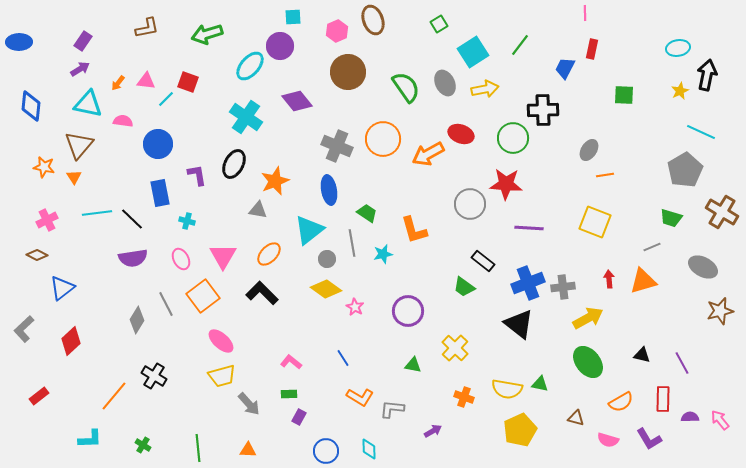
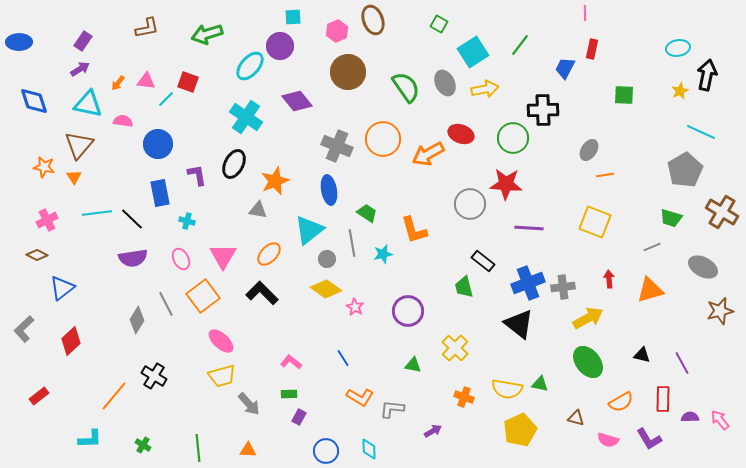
green square at (439, 24): rotated 30 degrees counterclockwise
blue diamond at (31, 106): moved 3 px right, 5 px up; rotated 24 degrees counterclockwise
orange triangle at (643, 281): moved 7 px right, 9 px down
green trapezoid at (464, 287): rotated 40 degrees clockwise
